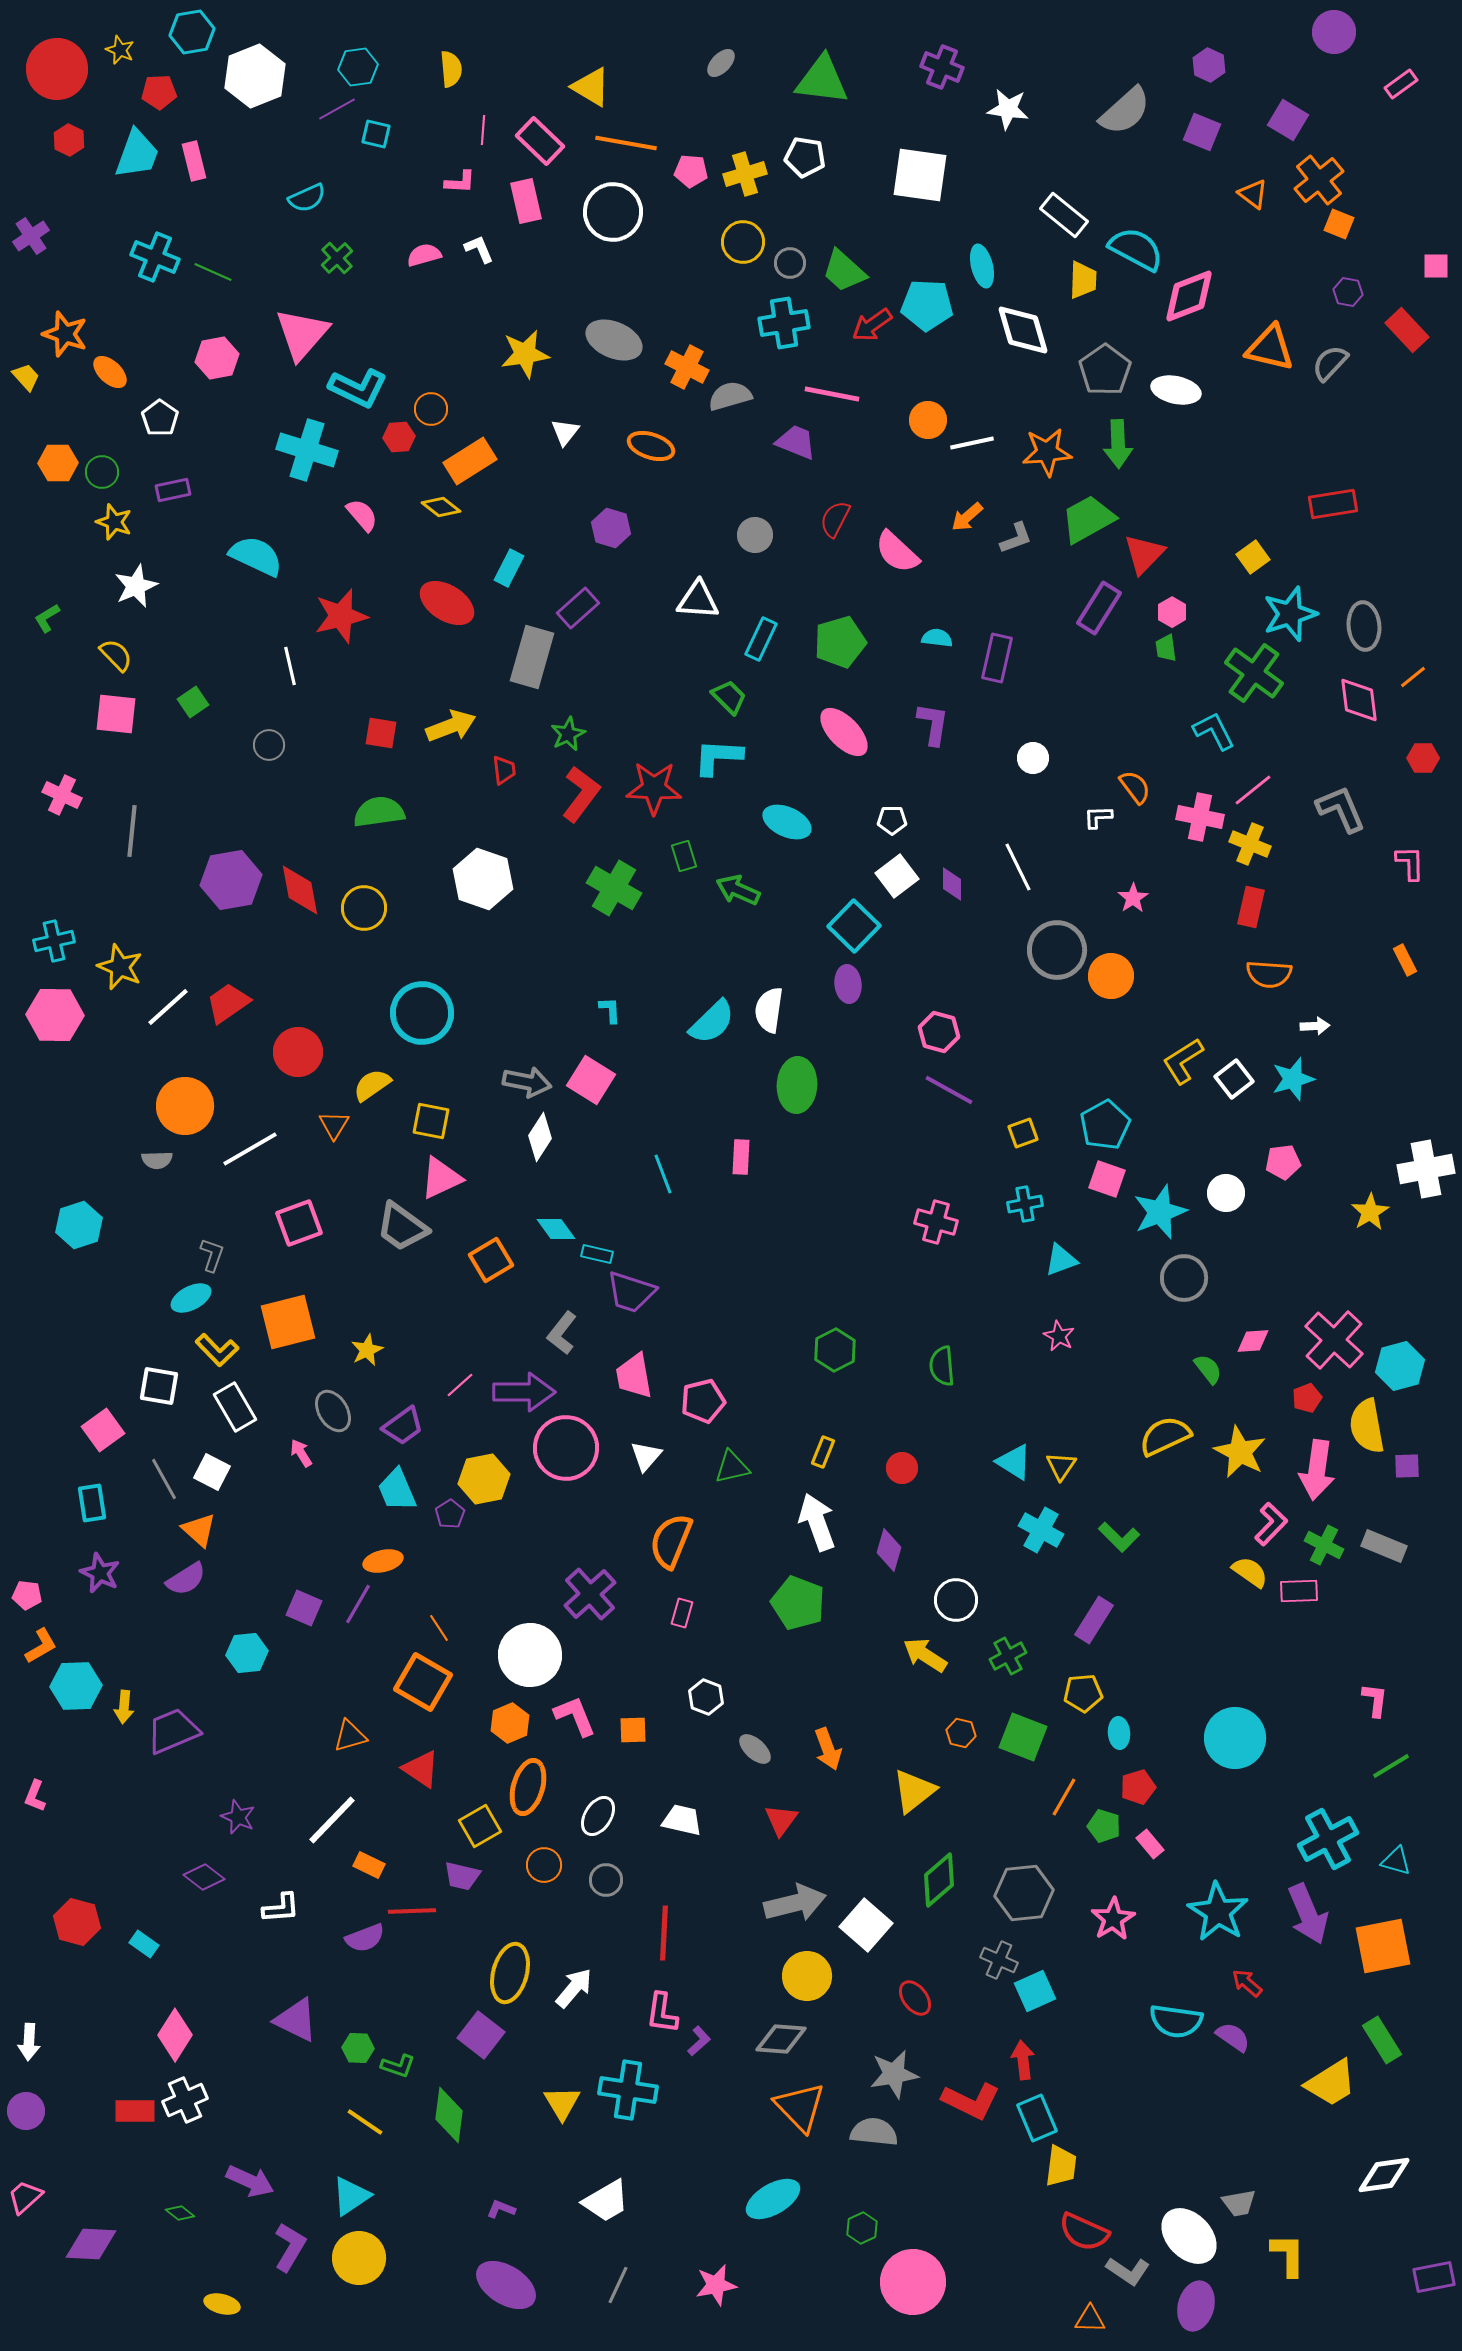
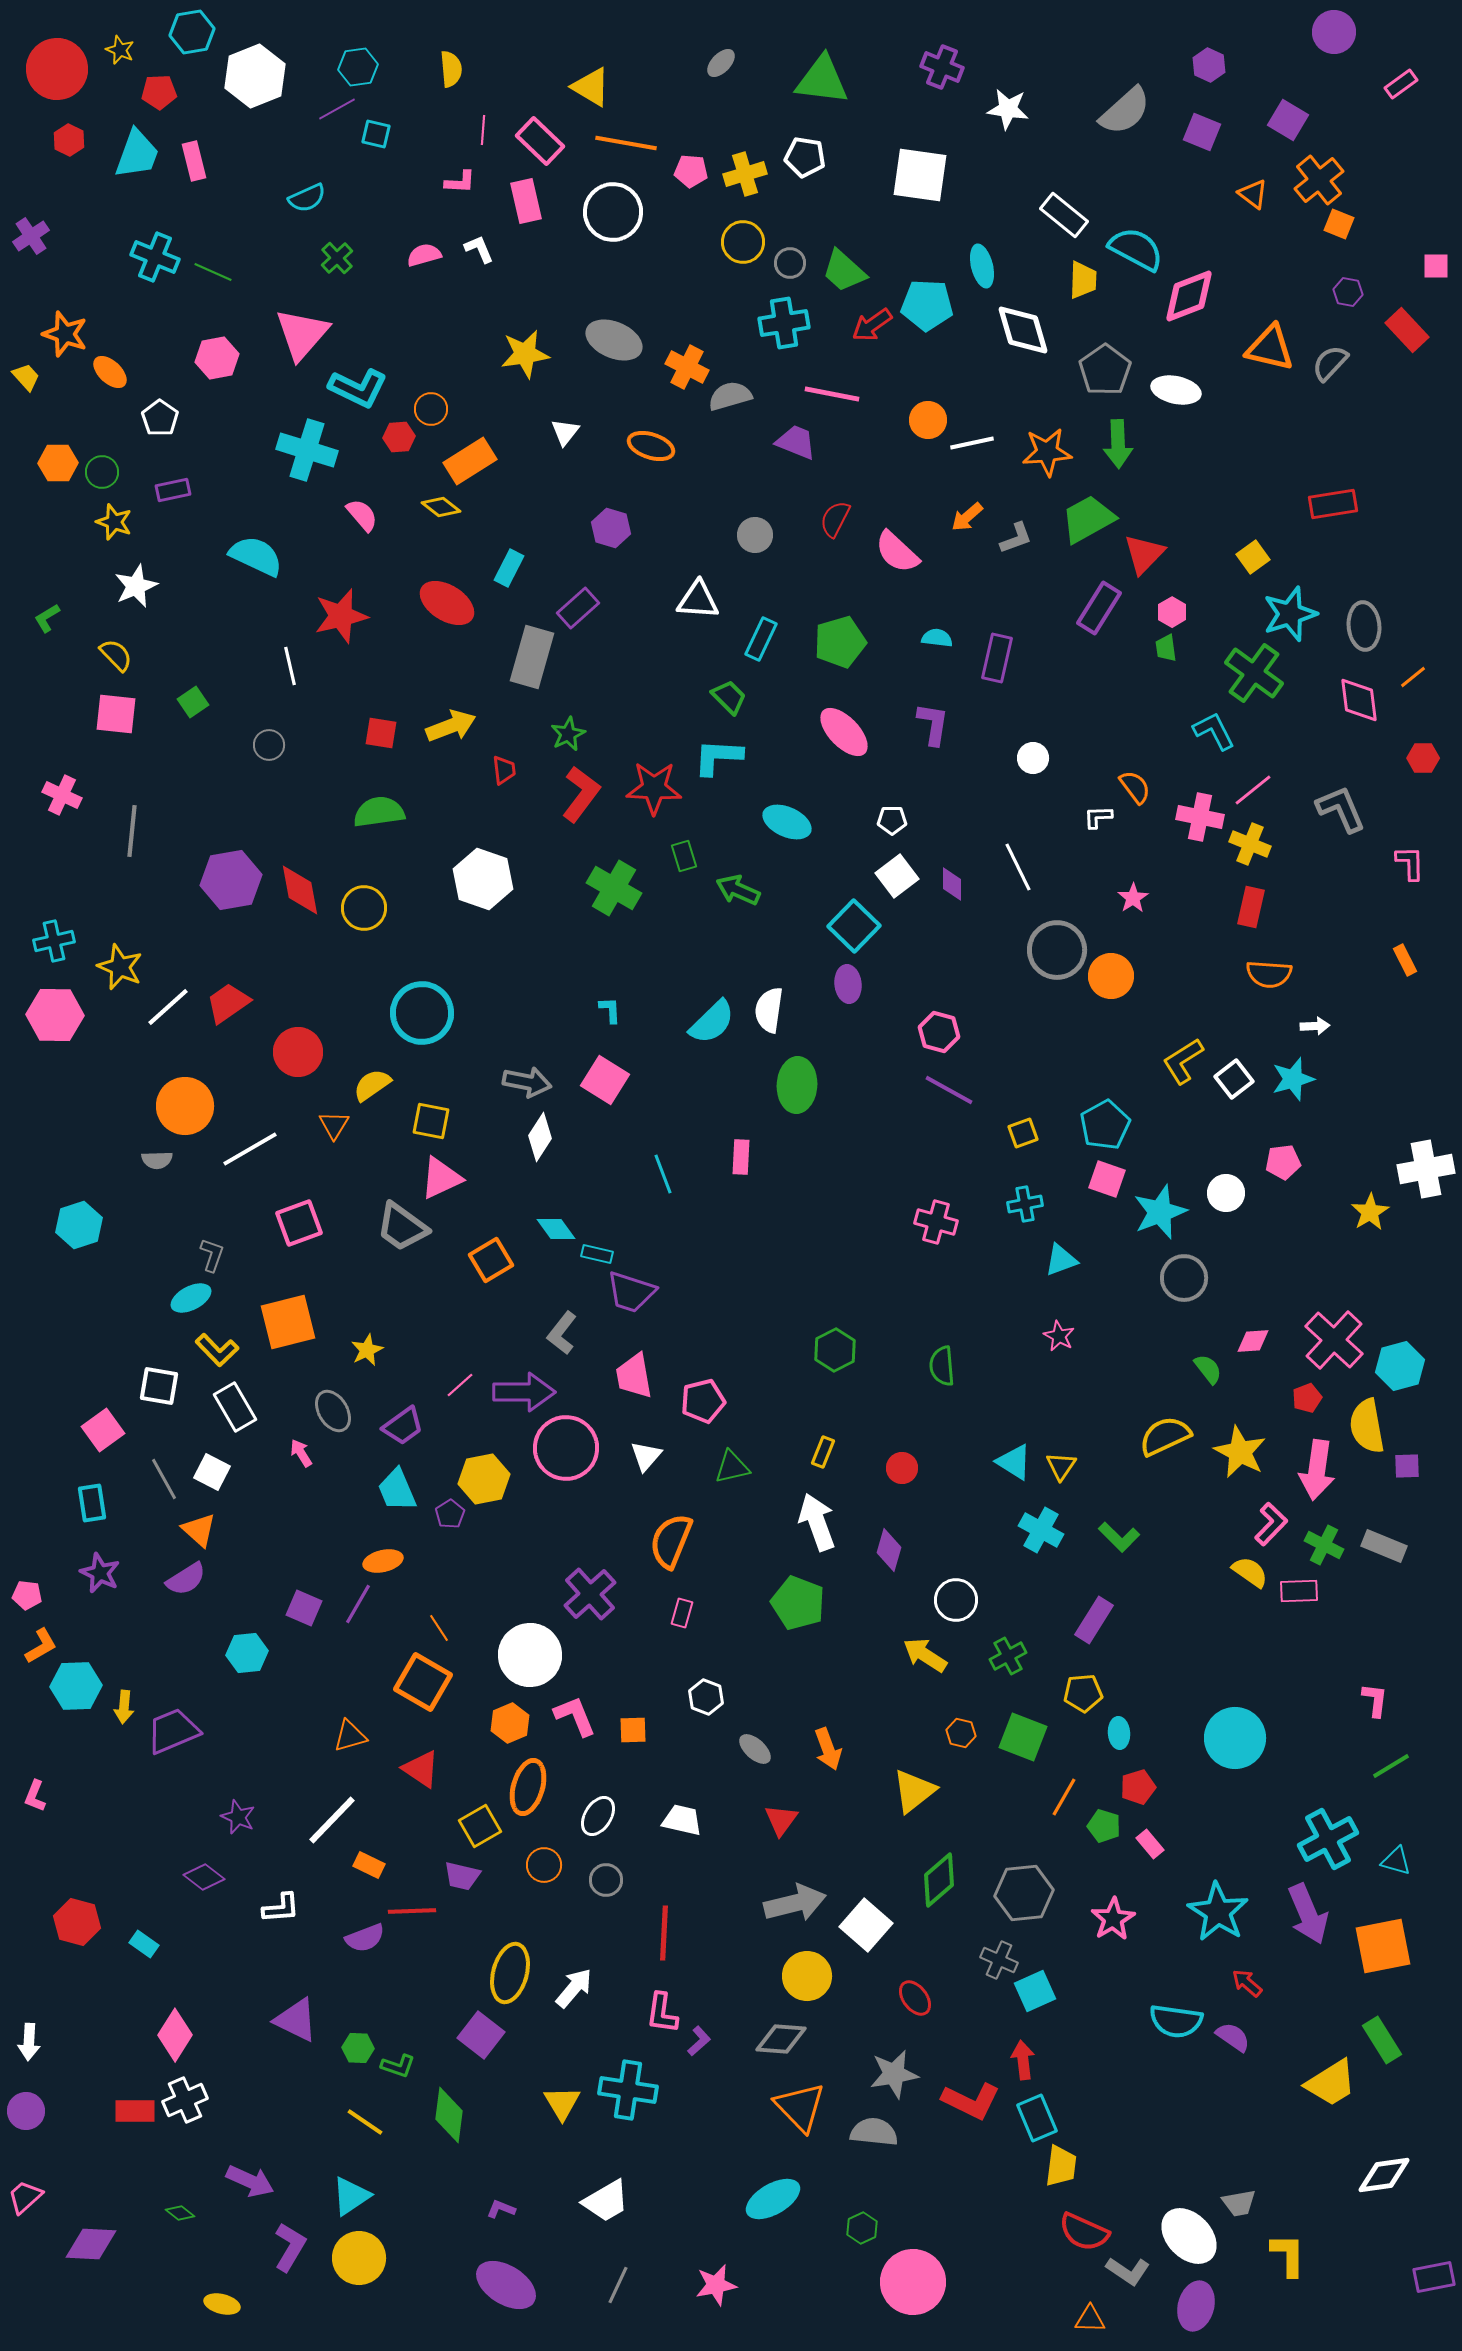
pink square at (591, 1080): moved 14 px right
